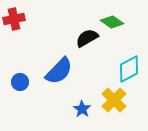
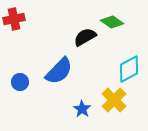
black semicircle: moved 2 px left, 1 px up
